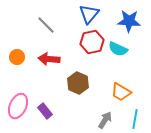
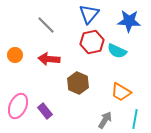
cyan semicircle: moved 1 px left, 2 px down
orange circle: moved 2 px left, 2 px up
